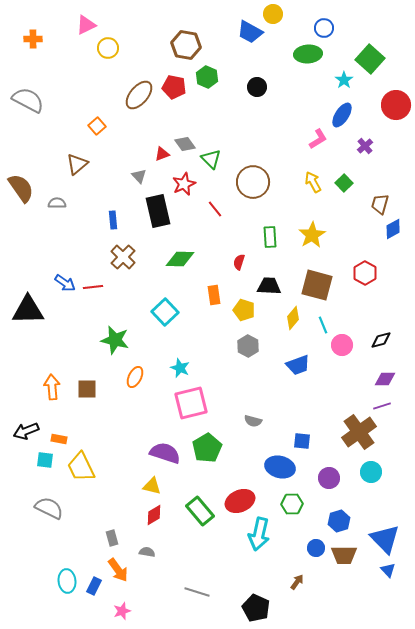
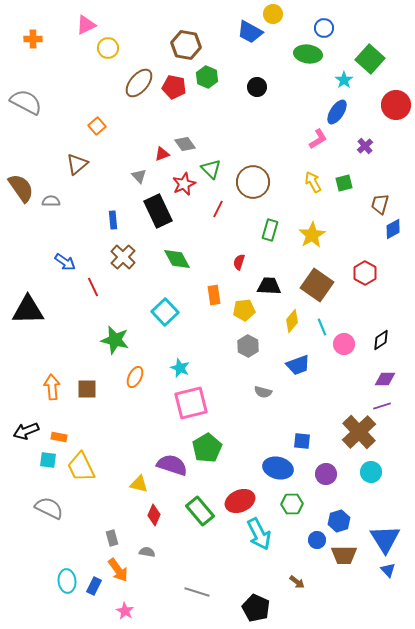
green ellipse at (308, 54): rotated 12 degrees clockwise
brown ellipse at (139, 95): moved 12 px up
gray semicircle at (28, 100): moved 2 px left, 2 px down
blue ellipse at (342, 115): moved 5 px left, 3 px up
green triangle at (211, 159): moved 10 px down
green square at (344, 183): rotated 30 degrees clockwise
gray semicircle at (57, 203): moved 6 px left, 2 px up
red line at (215, 209): moved 3 px right; rotated 66 degrees clockwise
black rectangle at (158, 211): rotated 12 degrees counterclockwise
green rectangle at (270, 237): moved 7 px up; rotated 20 degrees clockwise
green diamond at (180, 259): moved 3 px left; rotated 60 degrees clockwise
blue arrow at (65, 283): moved 21 px up
brown square at (317, 285): rotated 20 degrees clockwise
red line at (93, 287): rotated 72 degrees clockwise
yellow pentagon at (244, 310): rotated 25 degrees counterclockwise
yellow diamond at (293, 318): moved 1 px left, 3 px down
cyan line at (323, 325): moved 1 px left, 2 px down
black diamond at (381, 340): rotated 20 degrees counterclockwise
pink circle at (342, 345): moved 2 px right, 1 px up
gray semicircle at (253, 421): moved 10 px right, 29 px up
brown cross at (359, 432): rotated 8 degrees counterclockwise
orange rectangle at (59, 439): moved 2 px up
purple semicircle at (165, 453): moved 7 px right, 12 px down
cyan square at (45, 460): moved 3 px right
blue ellipse at (280, 467): moved 2 px left, 1 px down
purple circle at (329, 478): moved 3 px left, 4 px up
yellow triangle at (152, 486): moved 13 px left, 2 px up
red diamond at (154, 515): rotated 35 degrees counterclockwise
cyan arrow at (259, 534): rotated 40 degrees counterclockwise
blue triangle at (385, 539): rotated 12 degrees clockwise
blue circle at (316, 548): moved 1 px right, 8 px up
brown arrow at (297, 582): rotated 91 degrees clockwise
pink star at (122, 611): moved 3 px right; rotated 24 degrees counterclockwise
